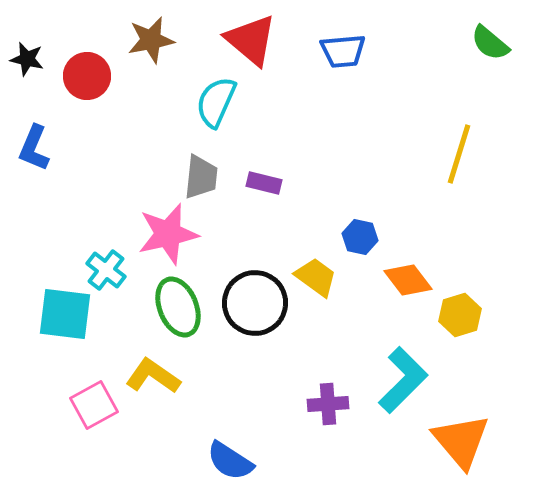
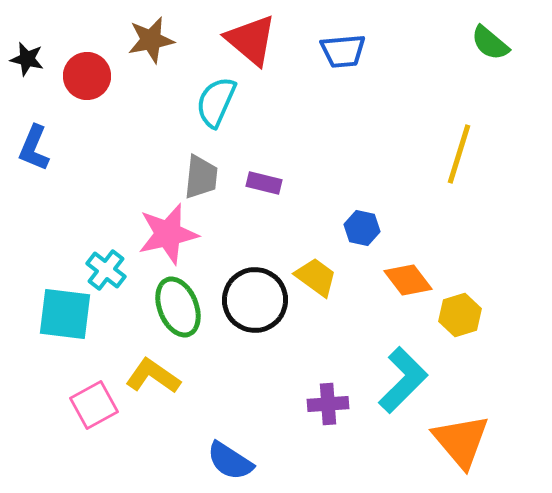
blue hexagon: moved 2 px right, 9 px up
black circle: moved 3 px up
